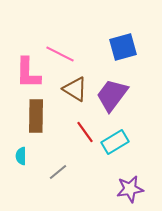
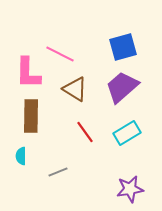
purple trapezoid: moved 10 px right, 8 px up; rotated 12 degrees clockwise
brown rectangle: moved 5 px left
cyan rectangle: moved 12 px right, 9 px up
gray line: rotated 18 degrees clockwise
